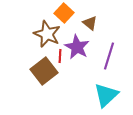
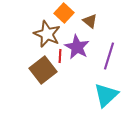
brown triangle: moved 2 px up
brown square: moved 1 px left, 1 px up
